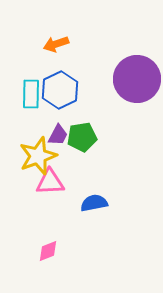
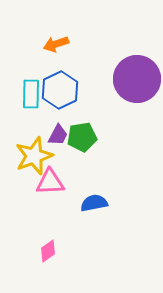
yellow star: moved 4 px left
pink diamond: rotated 15 degrees counterclockwise
